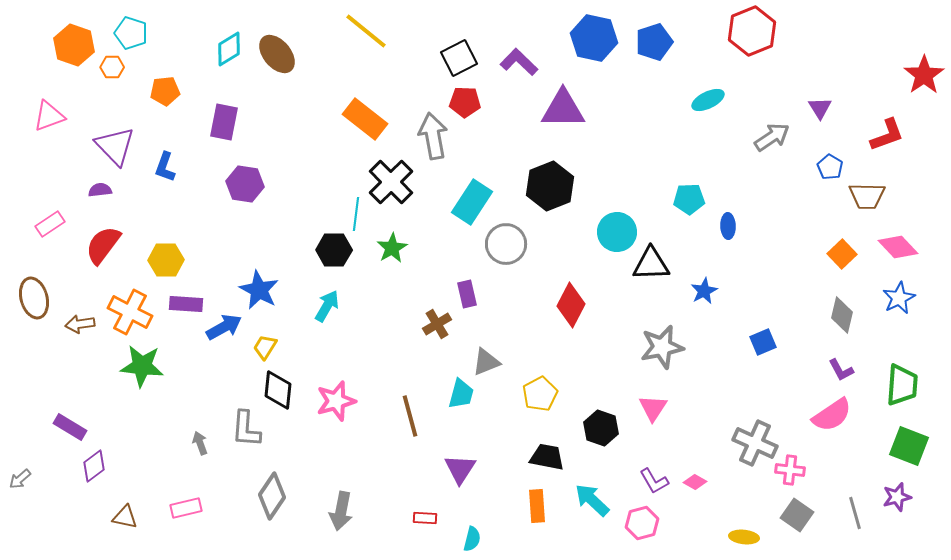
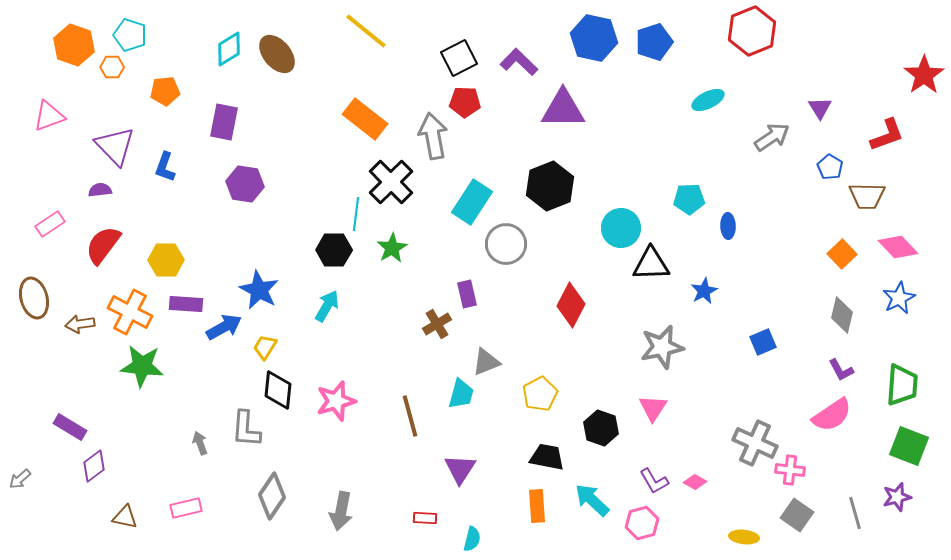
cyan pentagon at (131, 33): moved 1 px left, 2 px down
cyan circle at (617, 232): moved 4 px right, 4 px up
